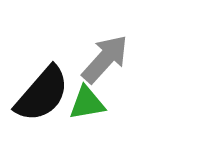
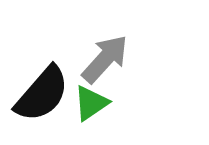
green triangle: moved 4 px right; rotated 24 degrees counterclockwise
